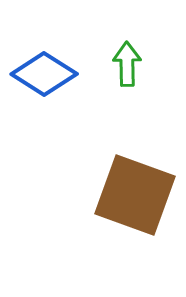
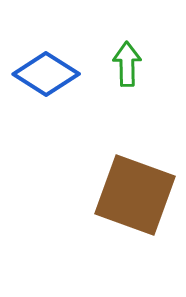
blue diamond: moved 2 px right
